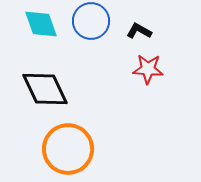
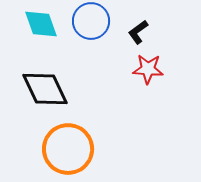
black L-shape: moved 1 px left, 1 px down; rotated 65 degrees counterclockwise
